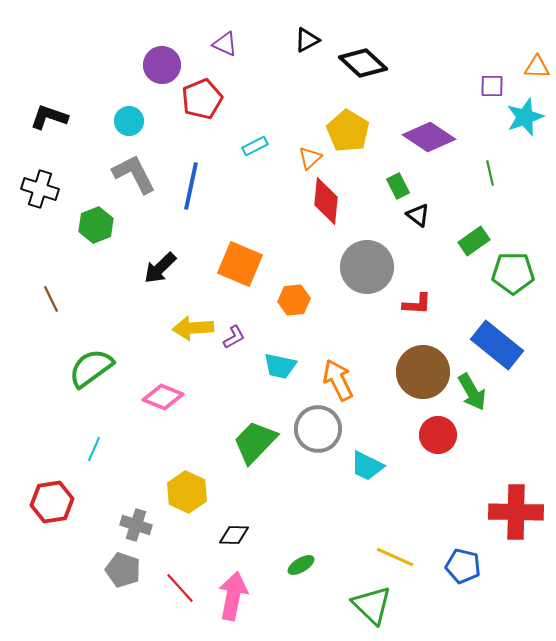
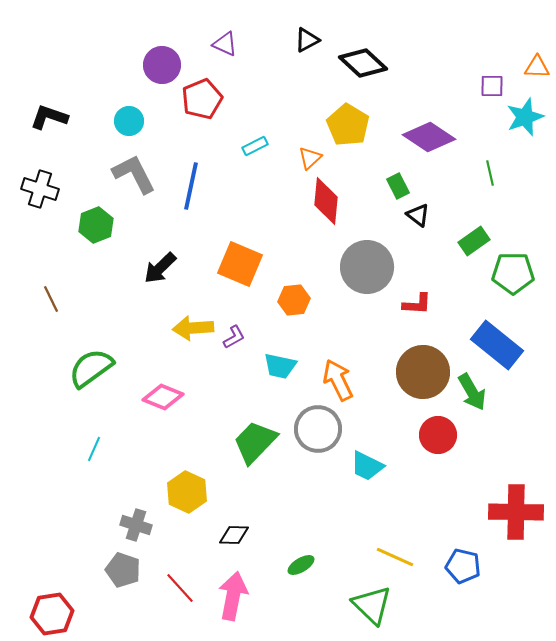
yellow pentagon at (348, 131): moved 6 px up
red hexagon at (52, 502): moved 112 px down
